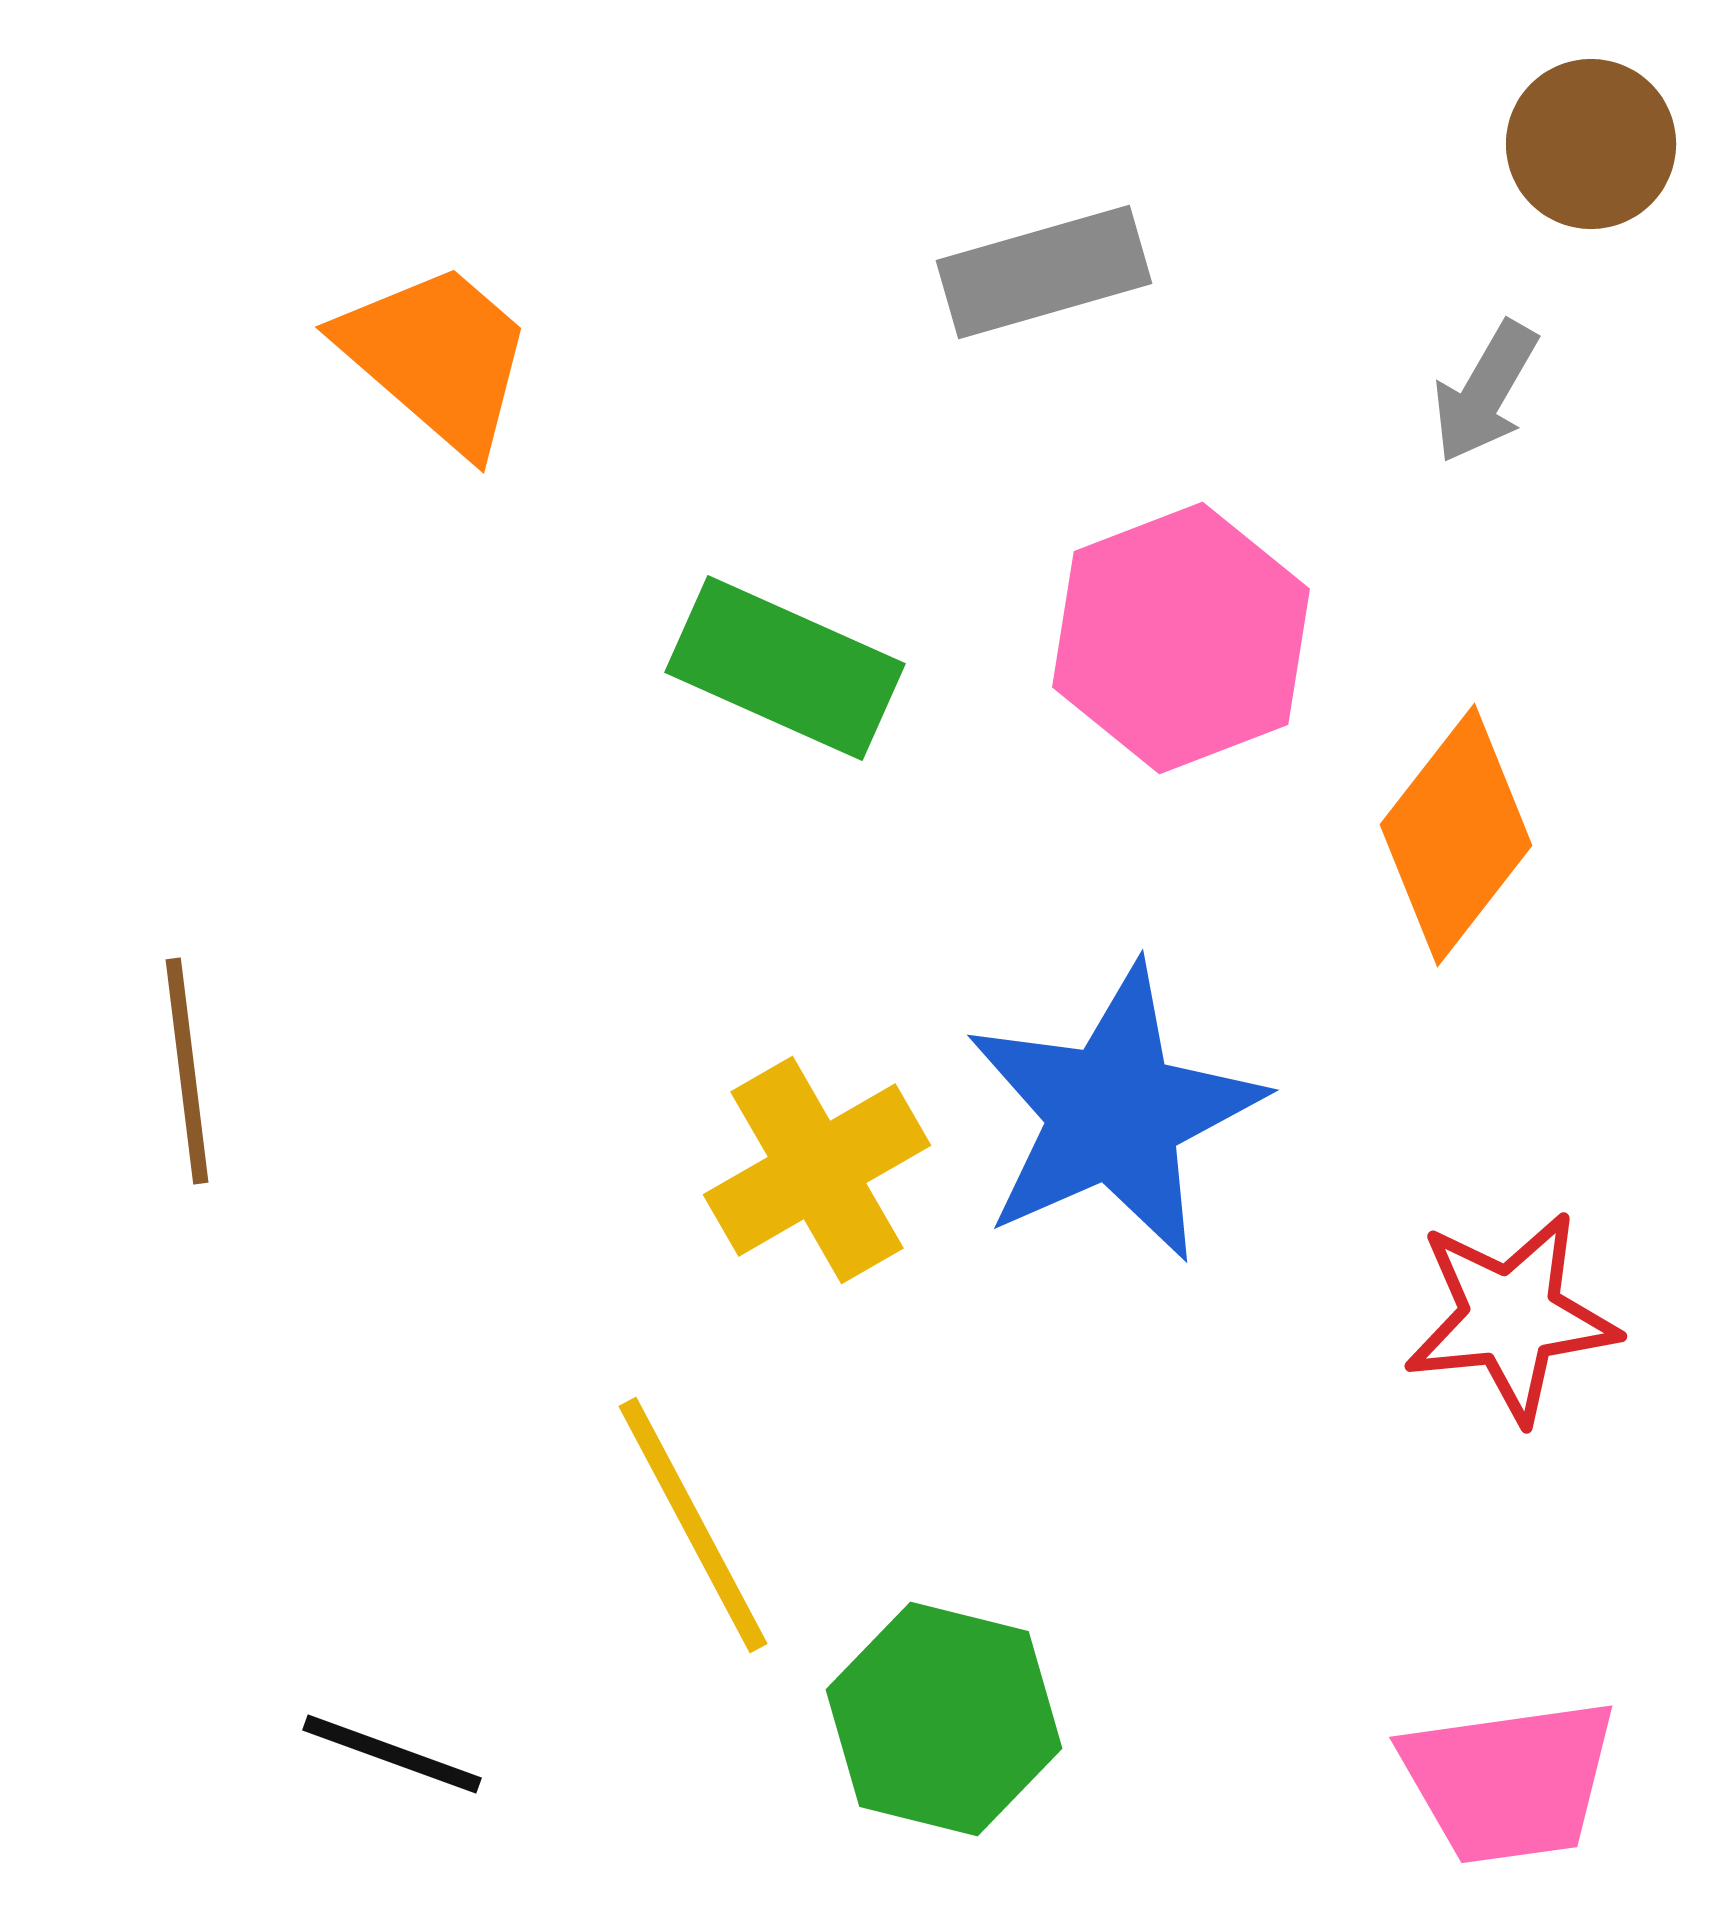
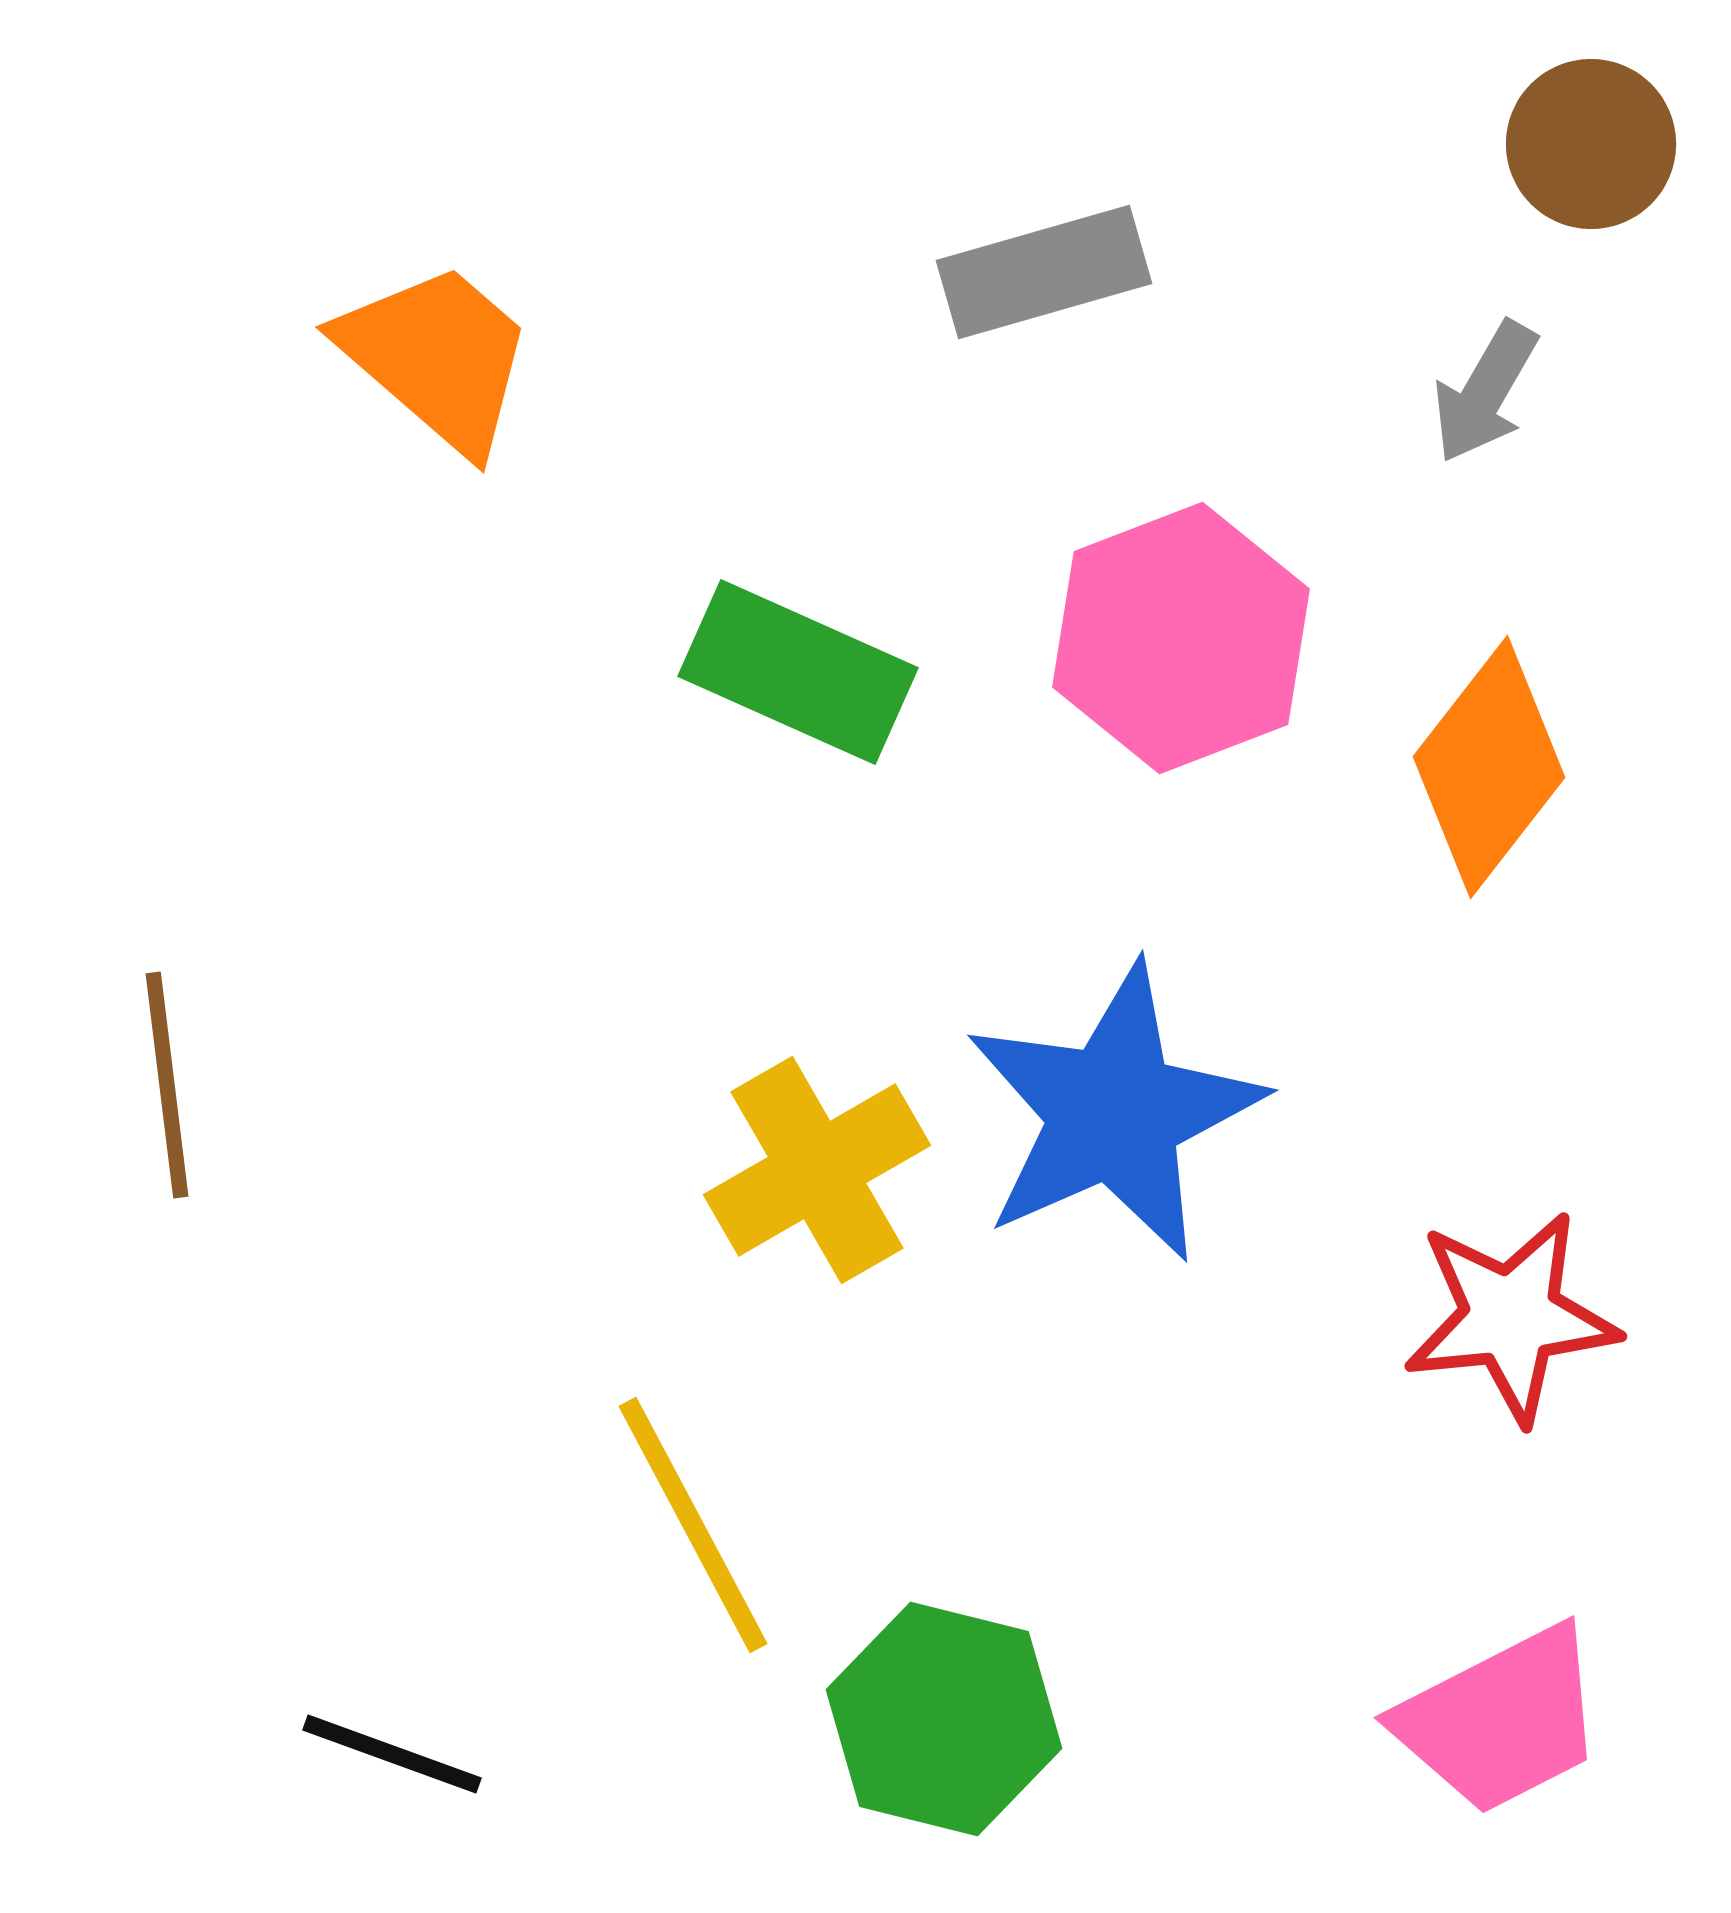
green rectangle: moved 13 px right, 4 px down
orange diamond: moved 33 px right, 68 px up
brown line: moved 20 px left, 14 px down
pink trapezoid: moved 8 px left, 61 px up; rotated 19 degrees counterclockwise
